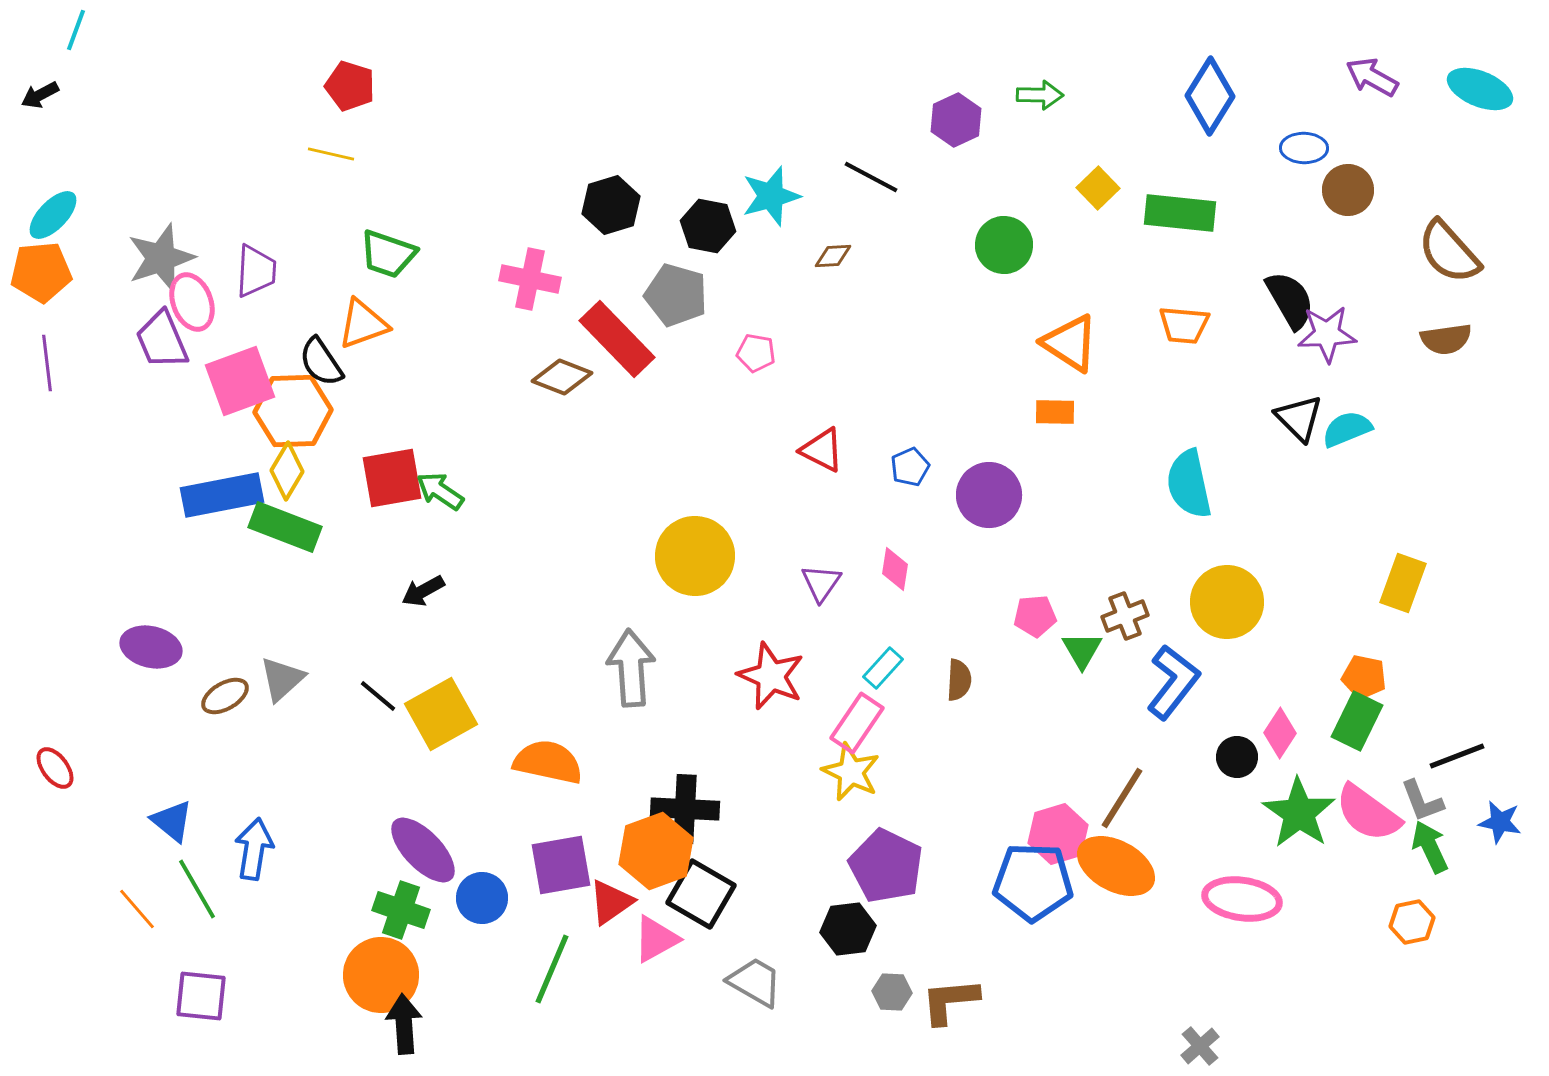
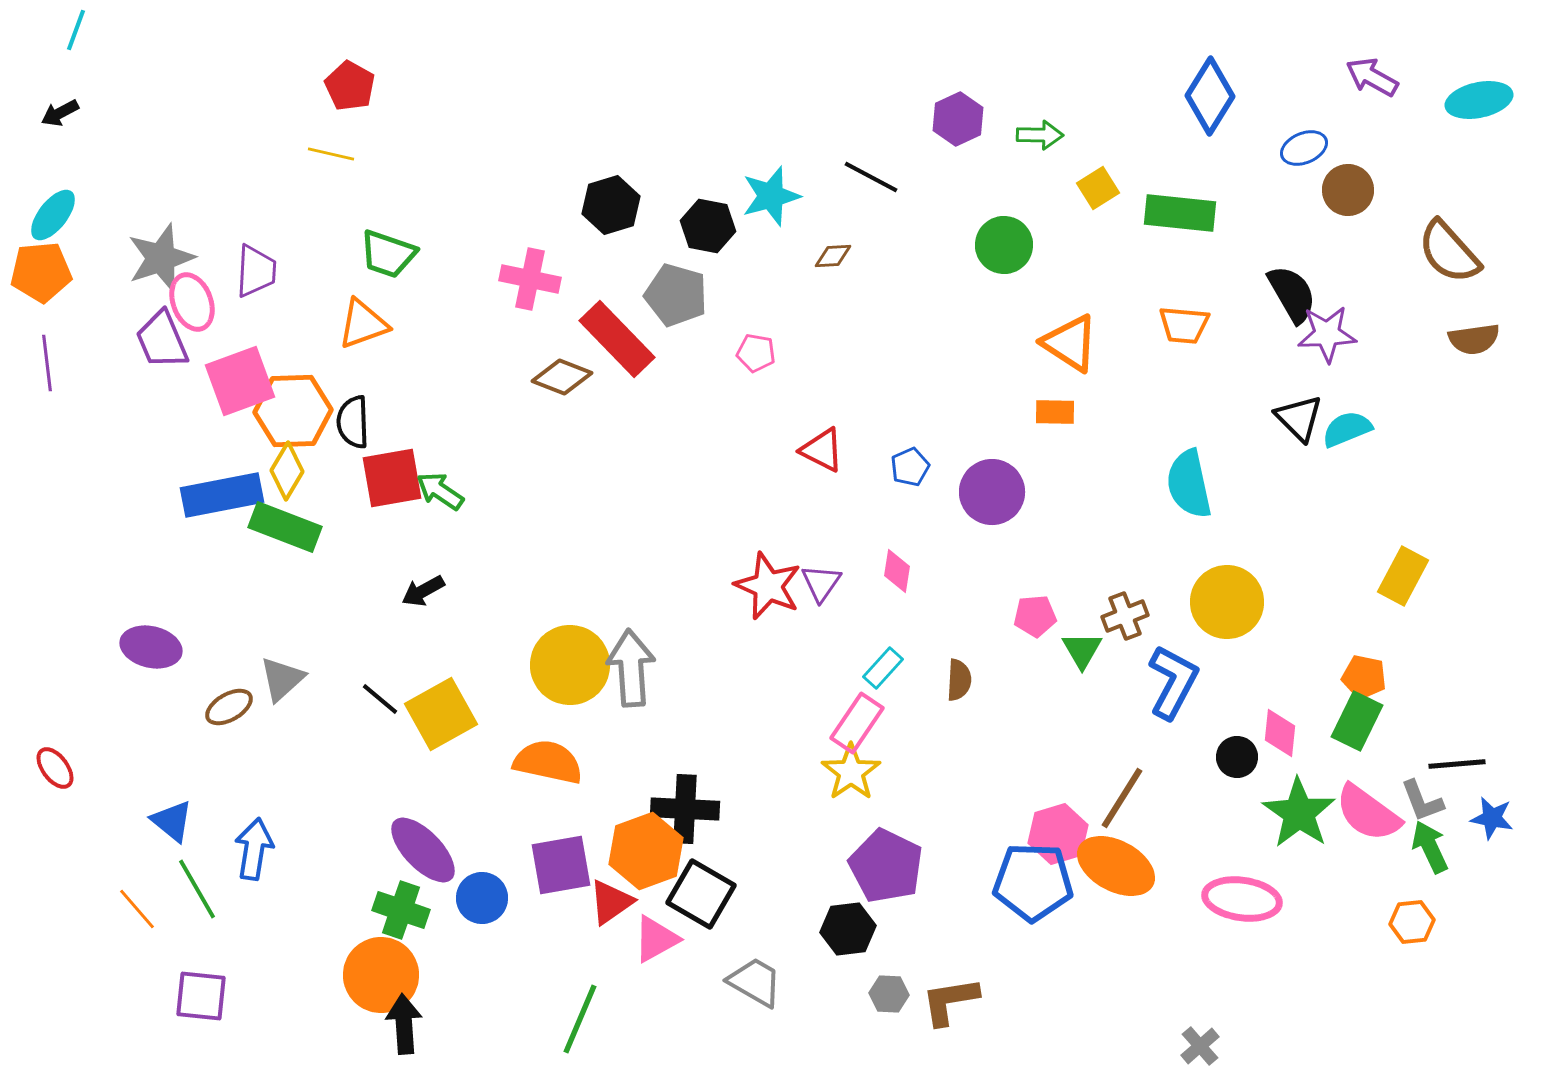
red pentagon at (350, 86): rotated 12 degrees clockwise
cyan ellipse at (1480, 89): moved 1 px left, 11 px down; rotated 34 degrees counterclockwise
black arrow at (40, 95): moved 20 px right, 18 px down
green arrow at (1040, 95): moved 40 px down
purple hexagon at (956, 120): moved 2 px right, 1 px up
blue ellipse at (1304, 148): rotated 24 degrees counterclockwise
yellow square at (1098, 188): rotated 12 degrees clockwise
cyan ellipse at (53, 215): rotated 6 degrees counterclockwise
black semicircle at (1290, 300): moved 2 px right, 6 px up
brown semicircle at (1446, 339): moved 28 px right
black semicircle at (321, 362): moved 32 px right, 60 px down; rotated 32 degrees clockwise
purple circle at (989, 495): moved 3 px right, 3 px up
yellow circle at (695, 556): moved 125 px left, 109 px down
pink diamond at (895, 569): moved 2 px right, 2 px down
yellow rectangle at (1403, 583): moved 7 px up; rotated 8 degrees clockwise
red star at (771, 676): moved 3 px left, 90 px up
blue L-shape at (1173, 682): rotated 10 degrees counterclockwise
brown ellipse at (225, 696): moved 4 px right, 11 px down
black line at (378, 696): moved 2 px right, 3 px down
pink diamond at (1280, 733): rotated 27 degrees counterclockwise
black line at (1457, 756): moved 8 px down; rotated 16 degrees clockwise
yellow star at (851, 772): rotated 12 degrees clockwise
blue star at (1500, 822): moved 8 px left, 4 px up
orange hexagon at (656, 851): moved 10 px left
orange hexagon at (1412, 922): rotated 6 degrees clockwise
green line at (552, 969): moved 28 px right, 50 px down
gray hexagon at (892, 992): moved 3 px left, 2 px down
brown L-shape at (950, 1001): rotated 4 degrees counterclockwise
